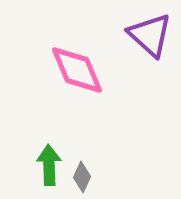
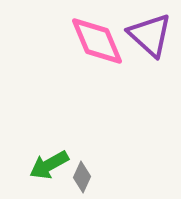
pink diamond: moved 20 px right, 29 px up
green arrow: rotated 117 degrees counterclockwise
